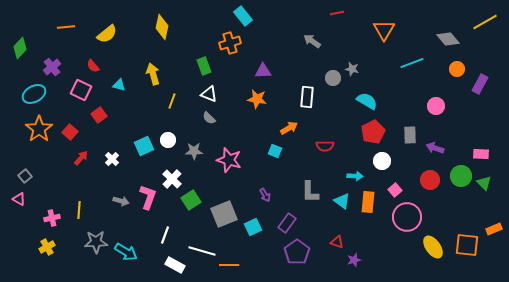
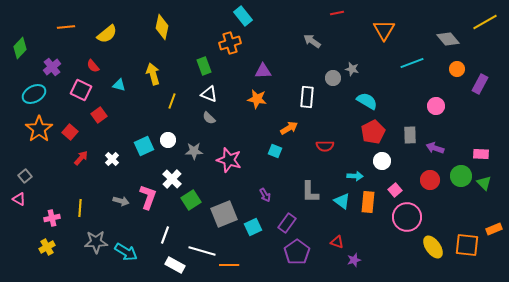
yellow line at (79, 210): moved 1 px right, 2 px up
